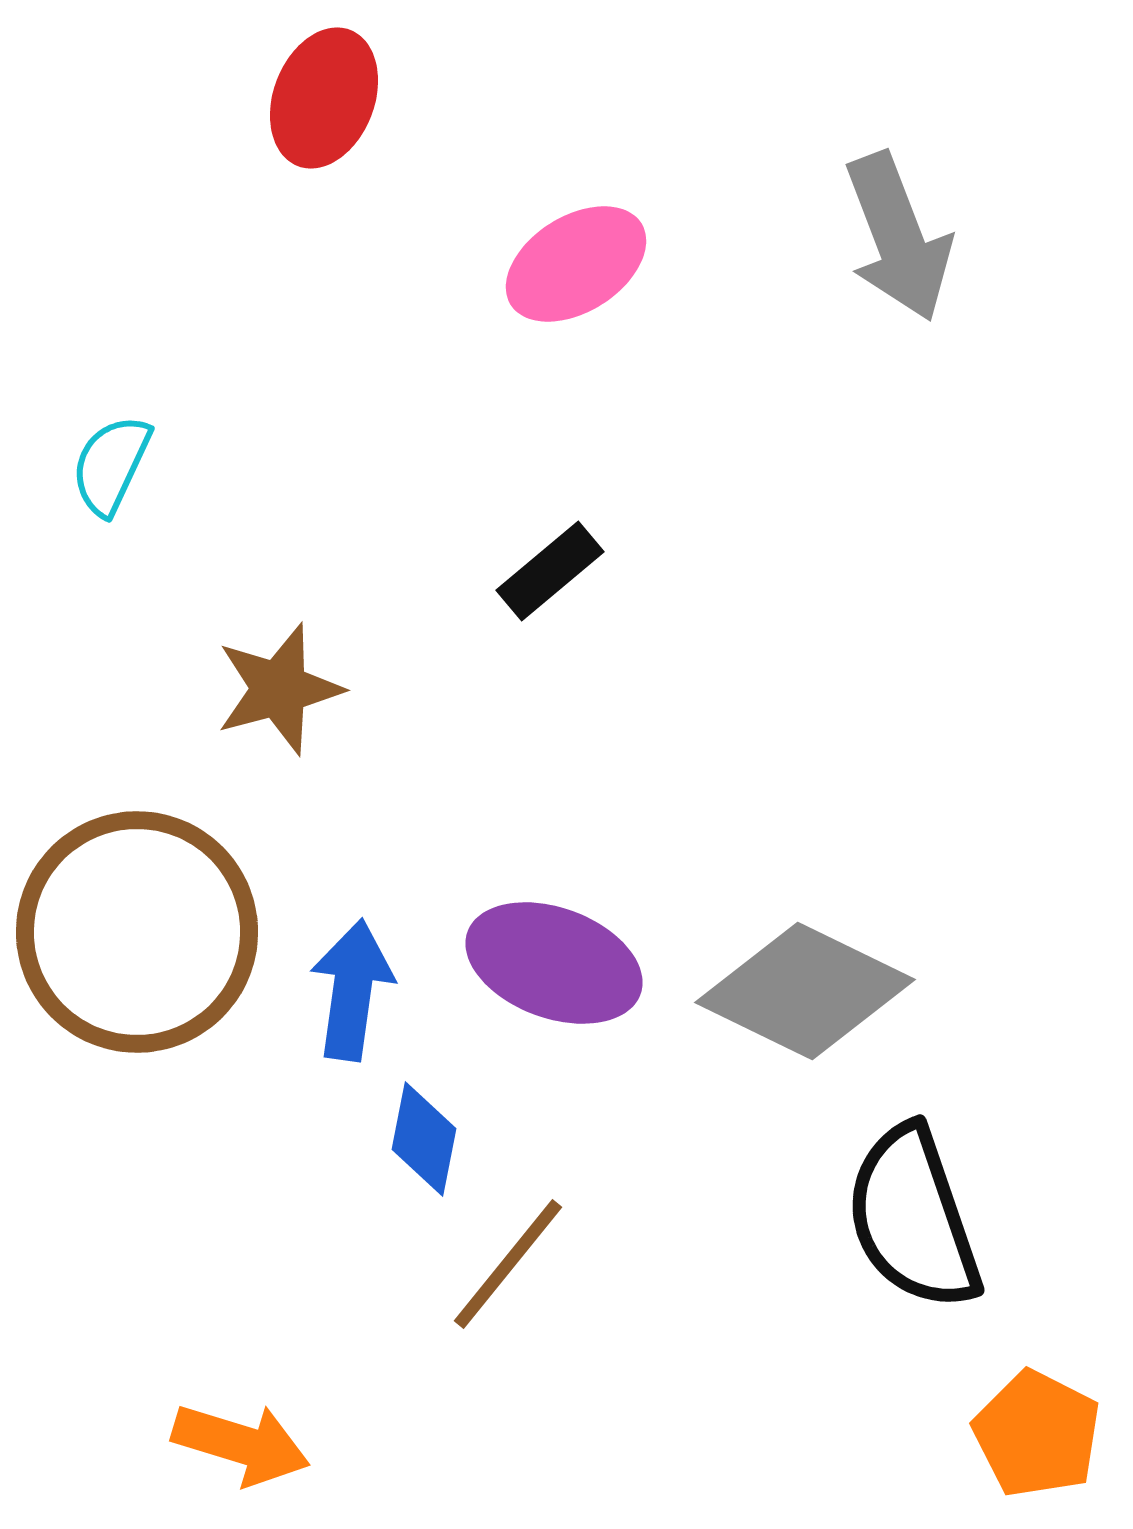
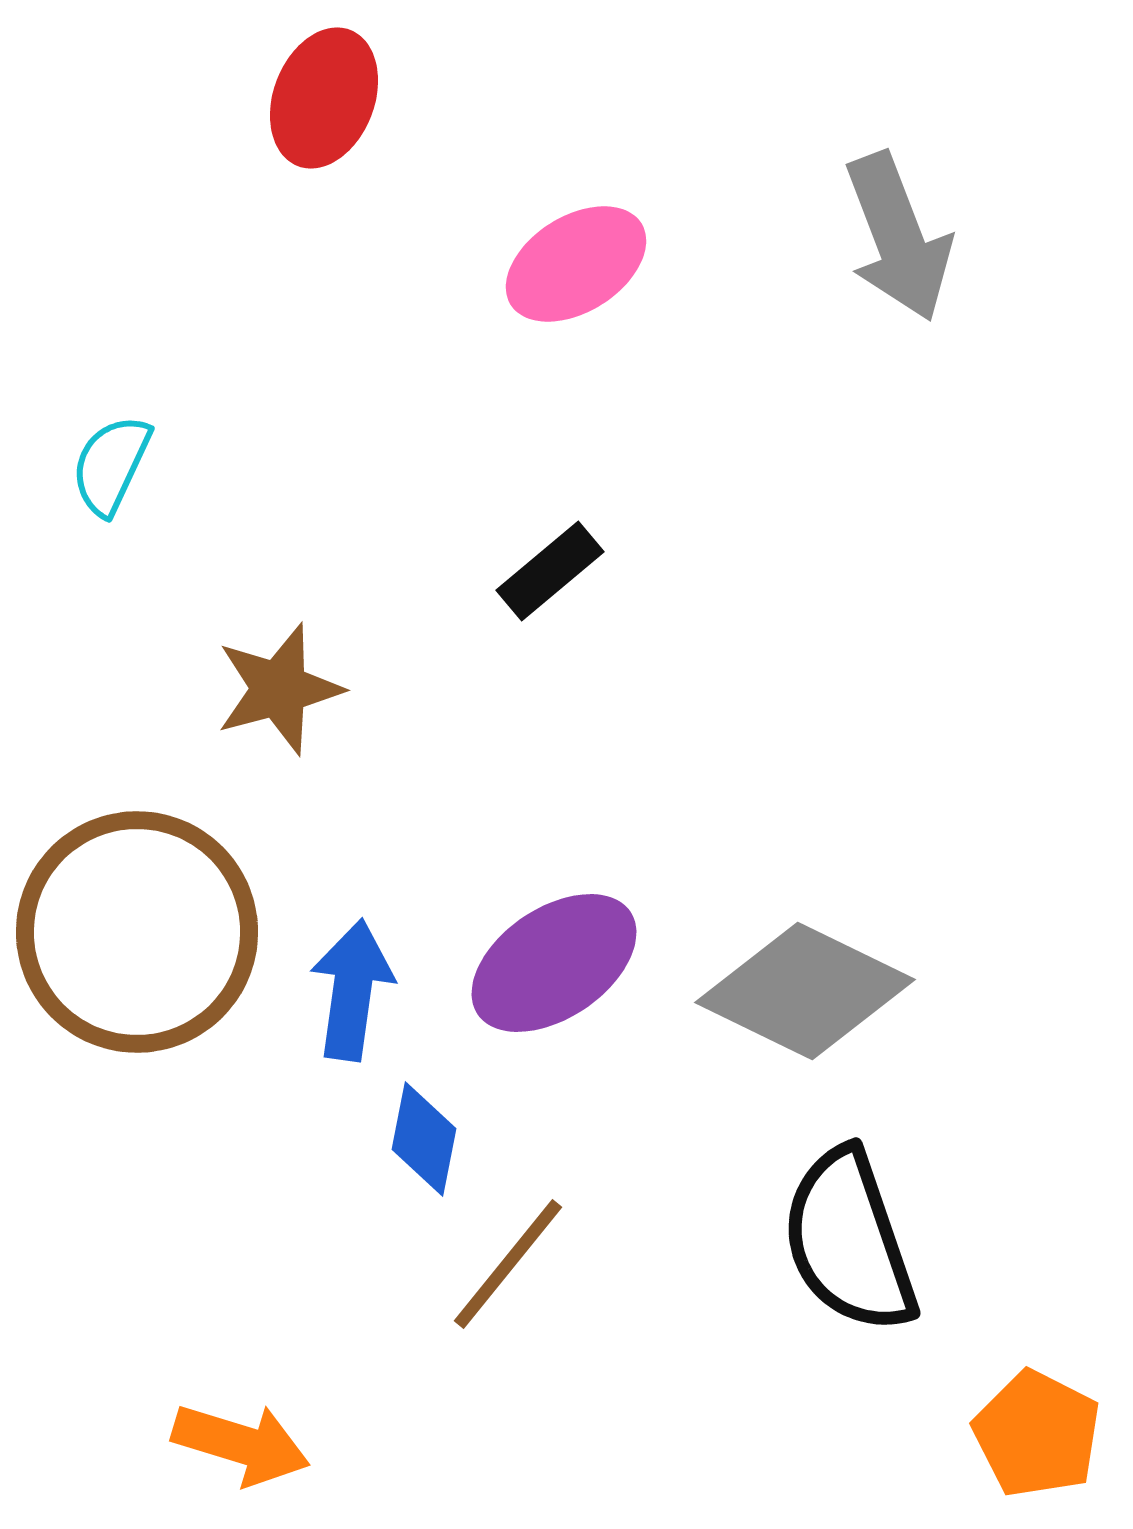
purple ellipse: rotated 54 degrees counterclockwise
black semicircle: moved 64 px left, 23 px down
